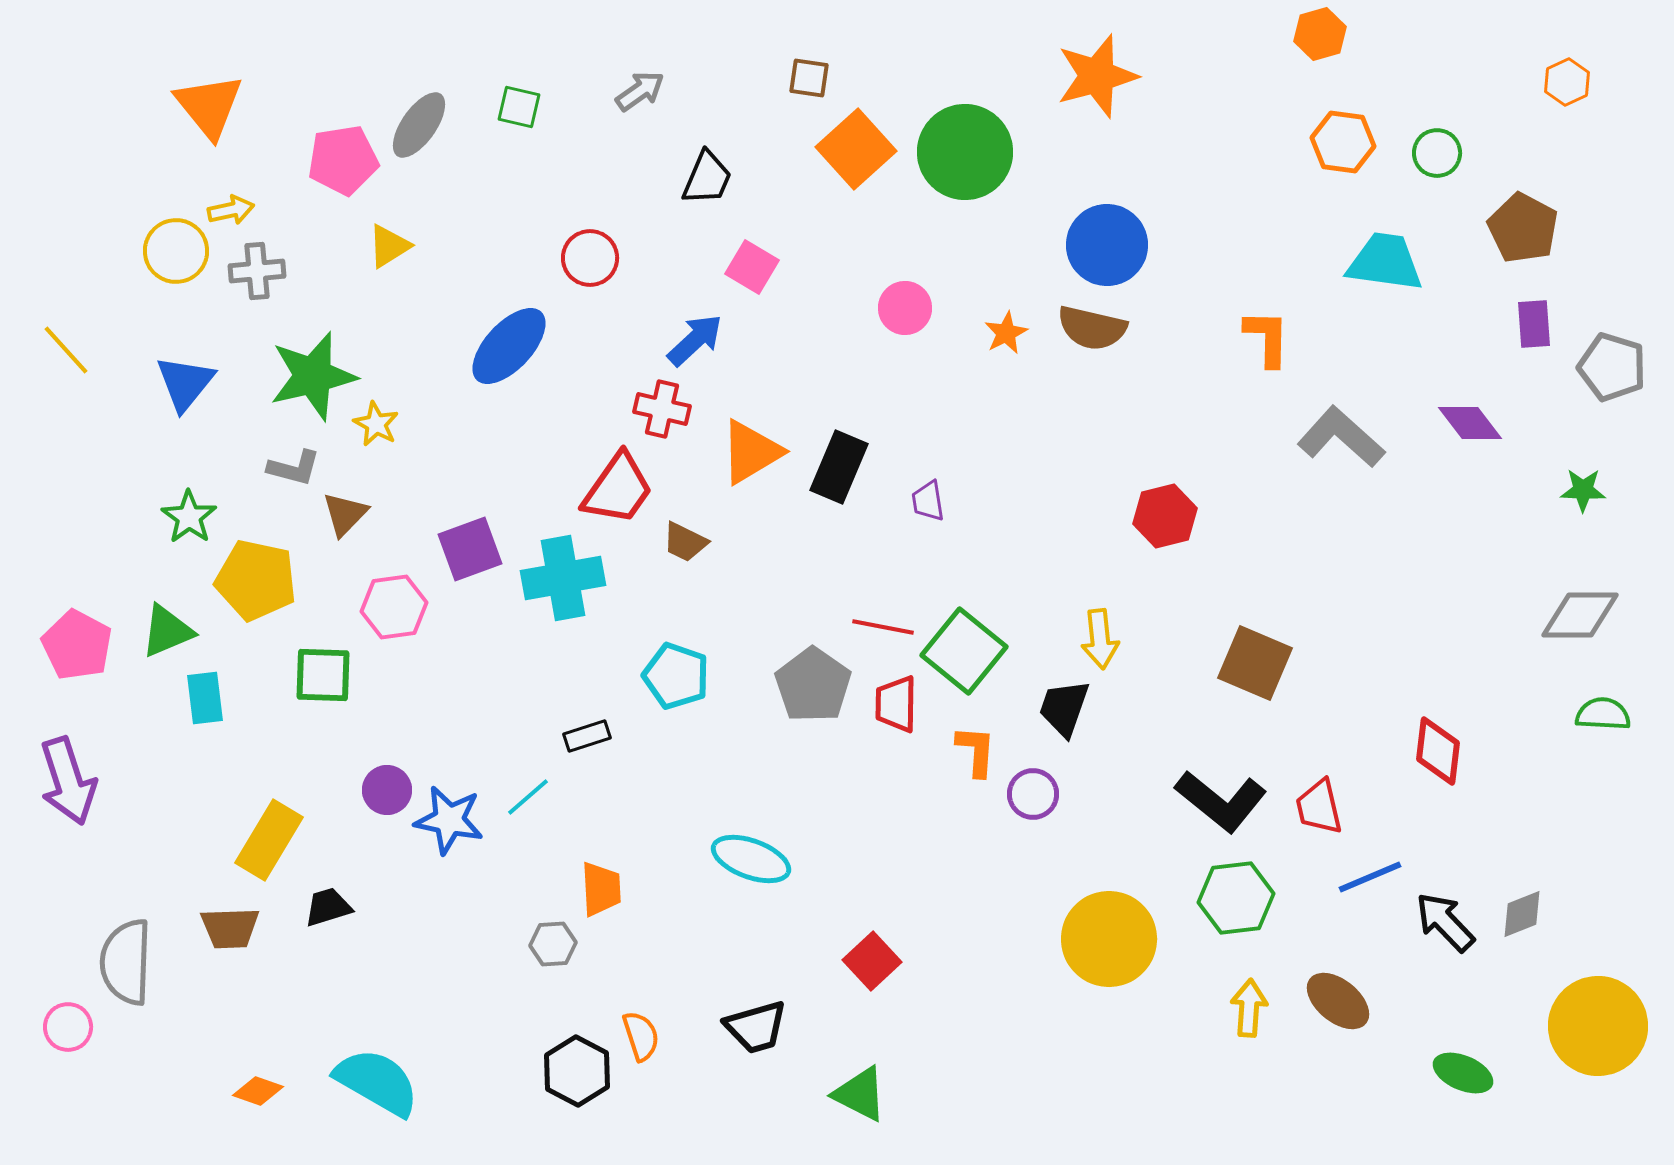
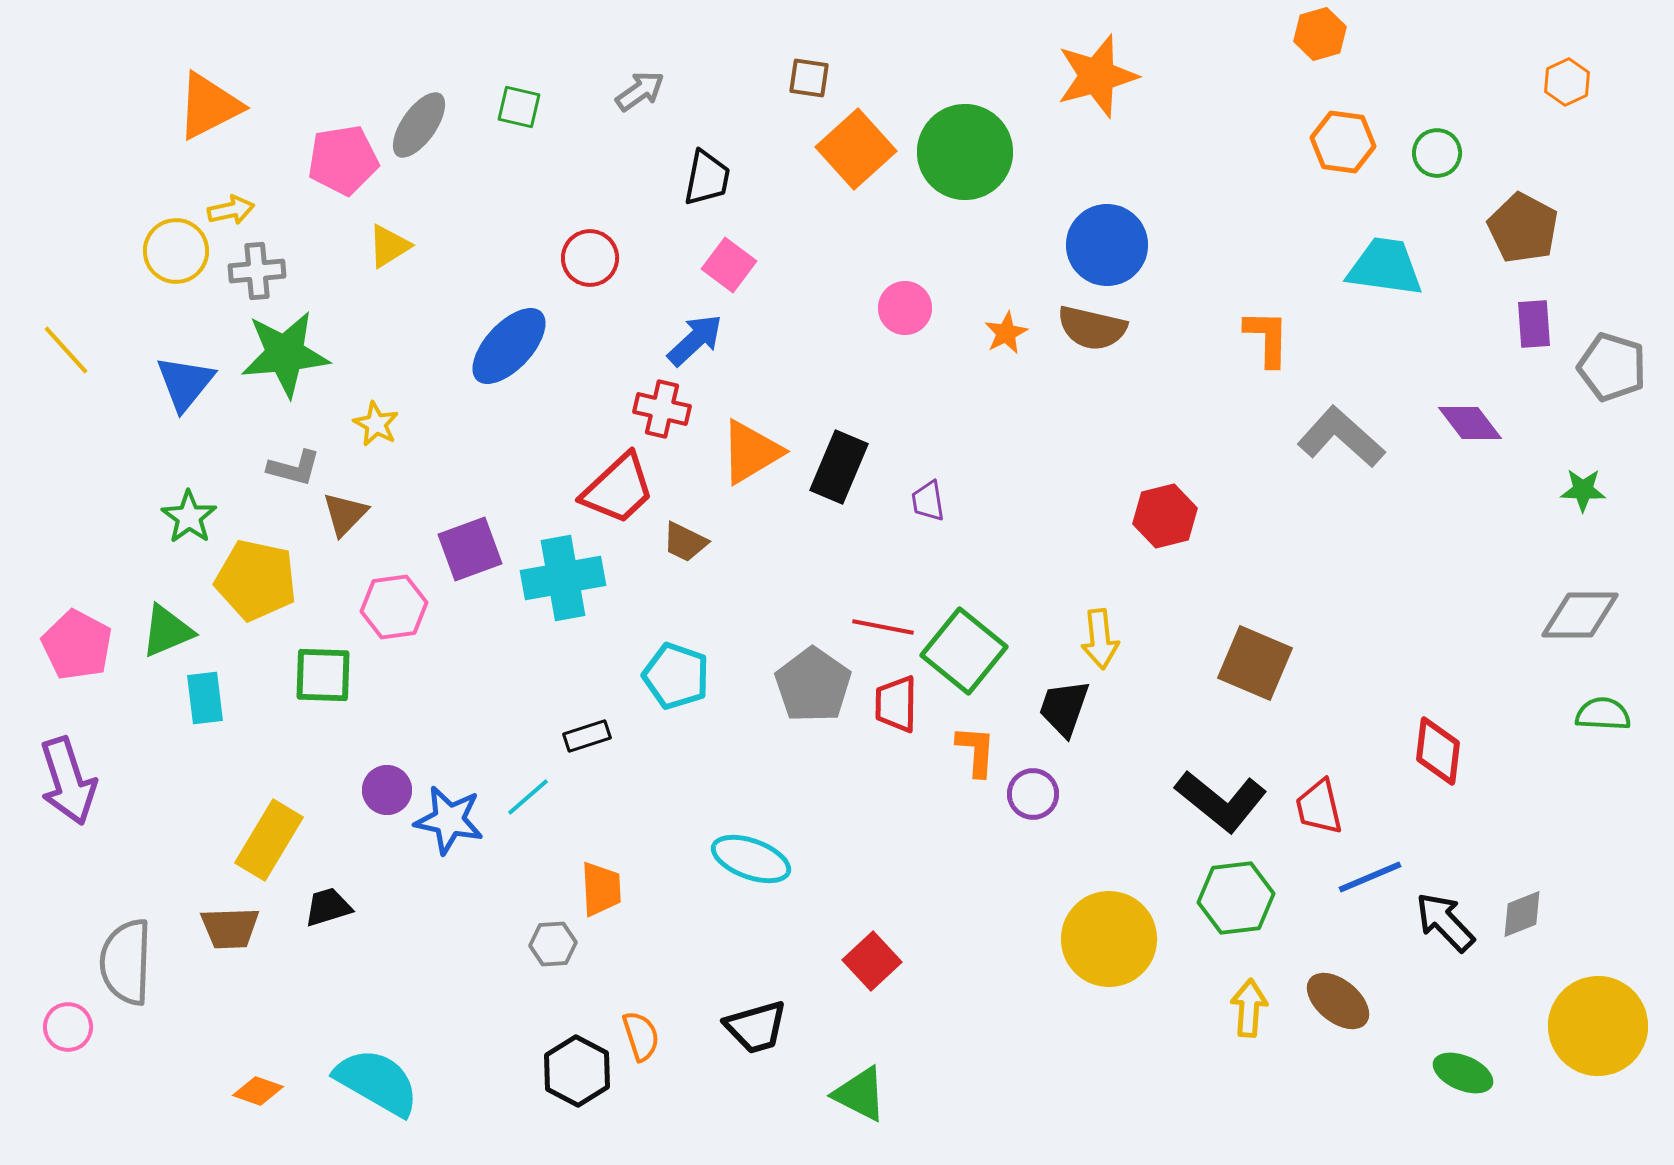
orange triangle at (209, 106): rotated 42 degrees clockwise
black trapezoid at (707, 178): rotated 12 degrees counterclockwise
cyan trapezoid at (1385, 262): moved 5 px down
pink square at (752, 267): moved 23 px left, 2 px up; rotated 6 degrees clockwise
green star at (313, 376): moved 28 px left, 22 px up; rotated 8 degrees clockwise
red trapezoid at (618, 489): rotated 12 degrees clockwise
